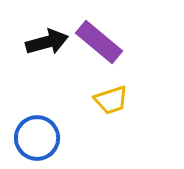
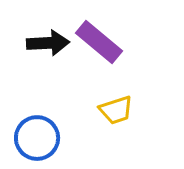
black arrow: moved 1 px right, 1 px down; rotated 12 degrees clockwise
yellow trapezoid: moved 5 px right, 10 px down
